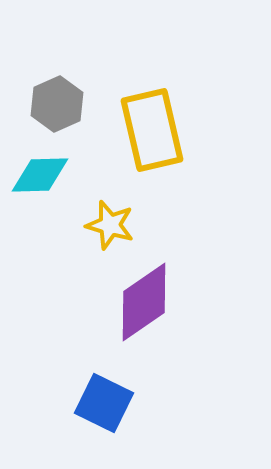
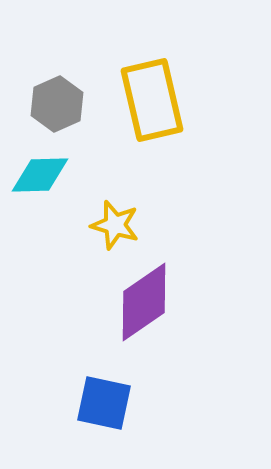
yellow rectangle: moved 30 px up
yellow star: moved 5 px right
blue square: rotated 14 degrees counterclockwise
